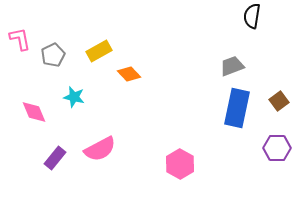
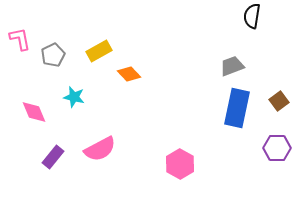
purple rectangle: moved 2 px left, 1 px up
